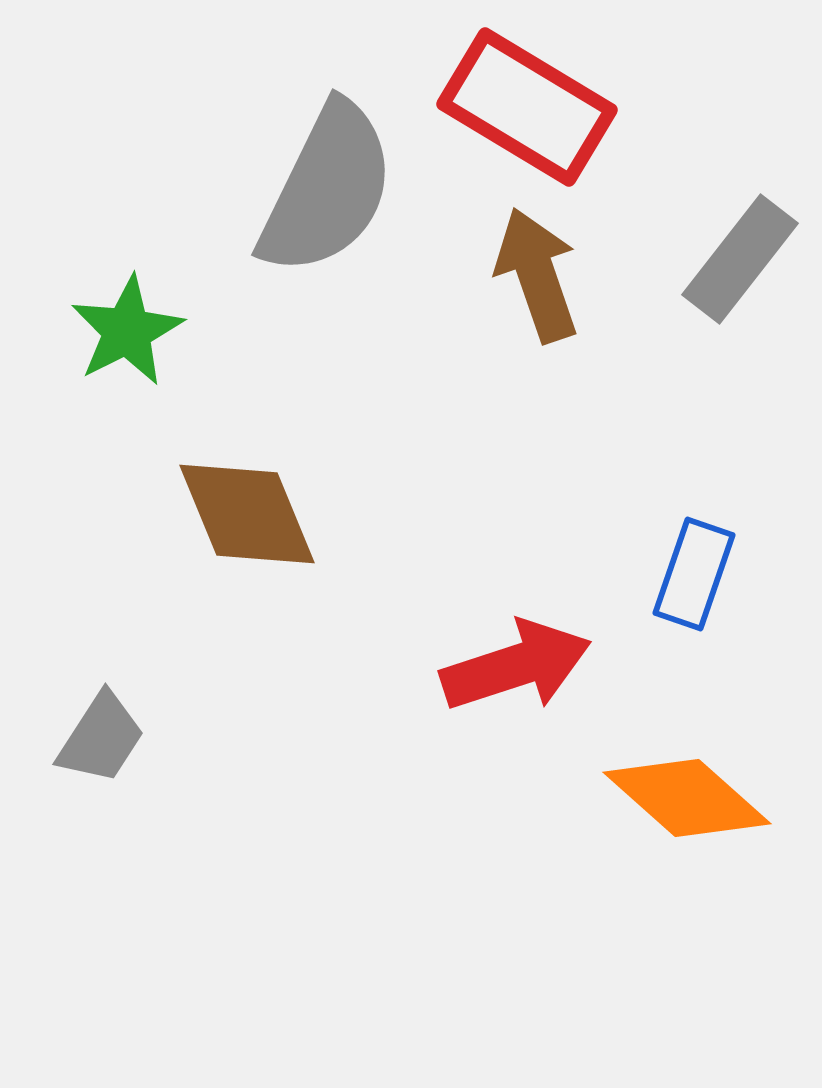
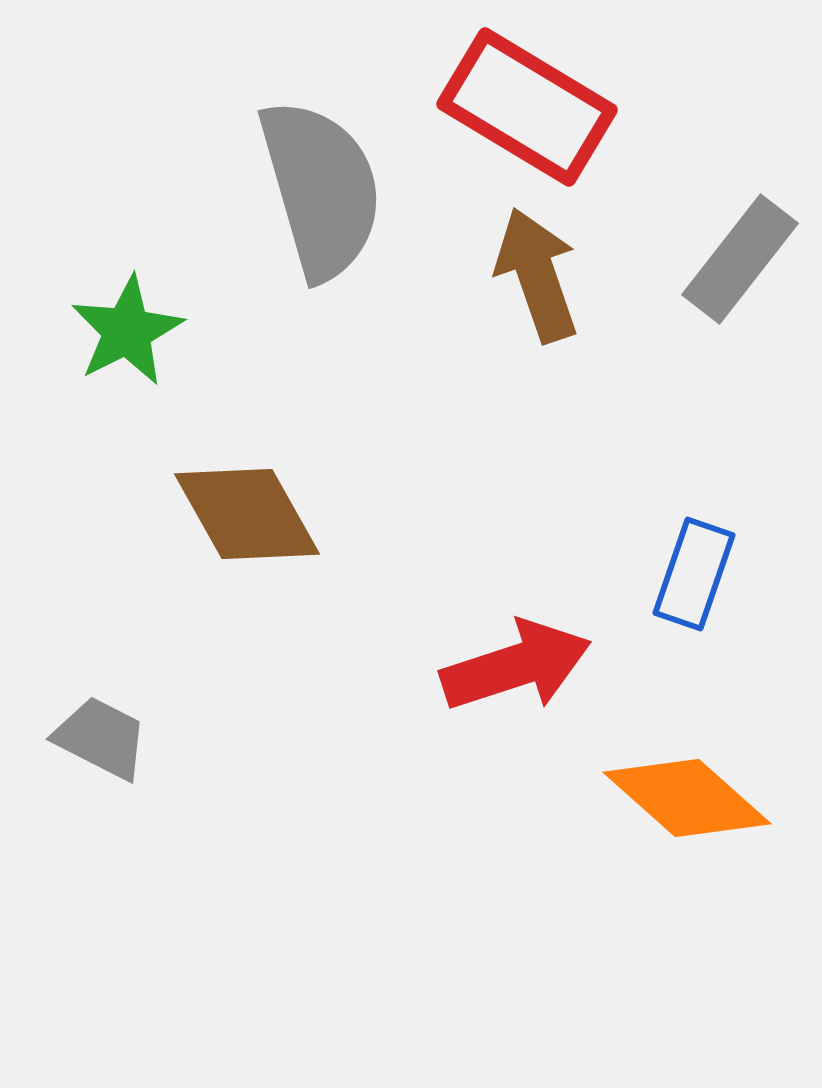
gray semicircle: moved 6 px left; rotated 42 degrees counterclockwise
brown diamond: rotated 7 degrees counterclockwise
gray trapezoid: rotated 96 degrees counterclockwise
